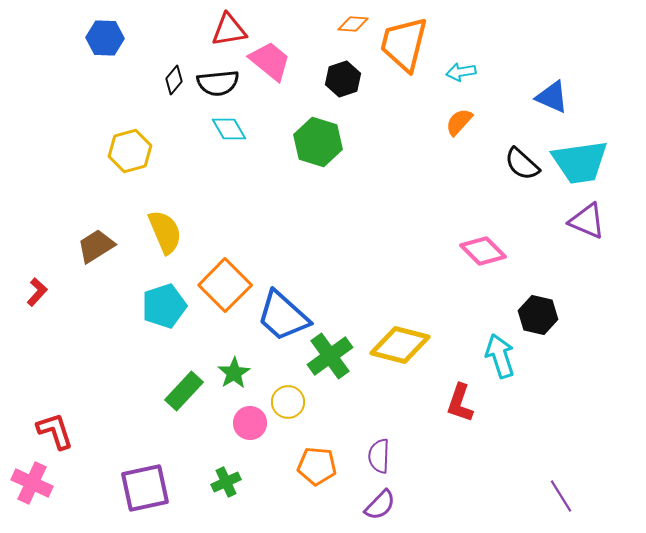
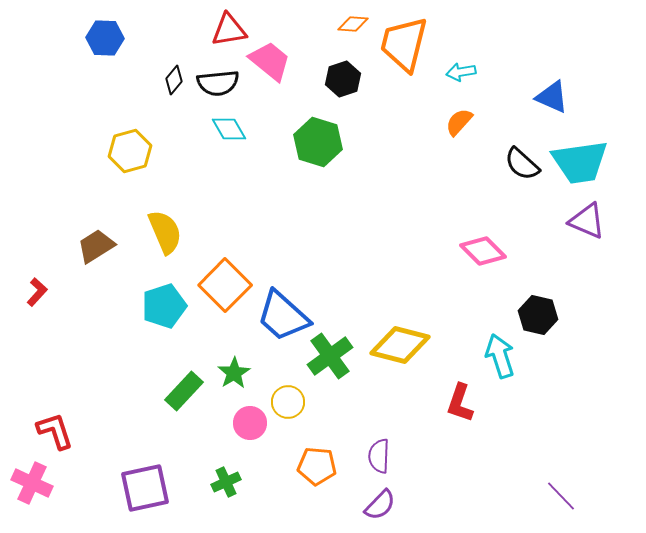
purple line at (561, 496): rotated 12 degrees counterclockwise
